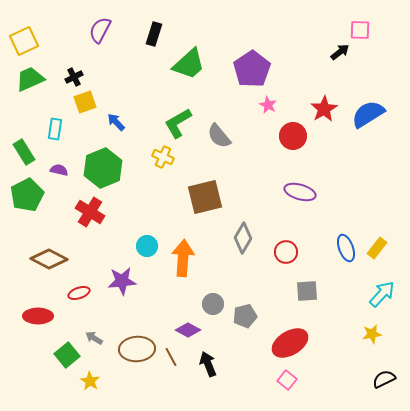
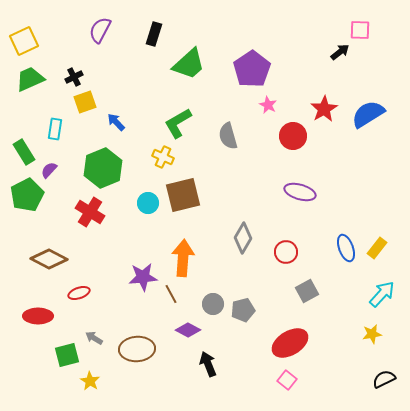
gray semicircle at (219, 136): moved 9 px right; rotated 24 degrees clockwise
purple semicircle at (59, 170): moved 10 px left; rotated 60 degrees counterclockwise
brown square at (205, 197): moved 22 px left, 2 px up
cyan circle at (147, 246): moved 1 px right, 43 px up
purple star at (122, 281): moved 21 px right, 4 px up
gray square at (307, 291): rotated 25 degrees counterclockwise
gray pentagon at (245, 316): moved 2 px left, 6 px up
green square at (67, 355): rotated 25 degrees clockwise
brown line at (171, 357): moved 63 px up
